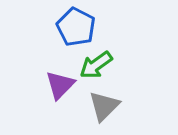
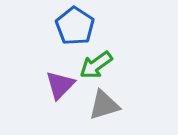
blue pentagon: moved 1 px left, 1 px up; rotated 6 degrees clockwise
gray triangle: moved 1 px up; rotated 28 degrees clockwise
